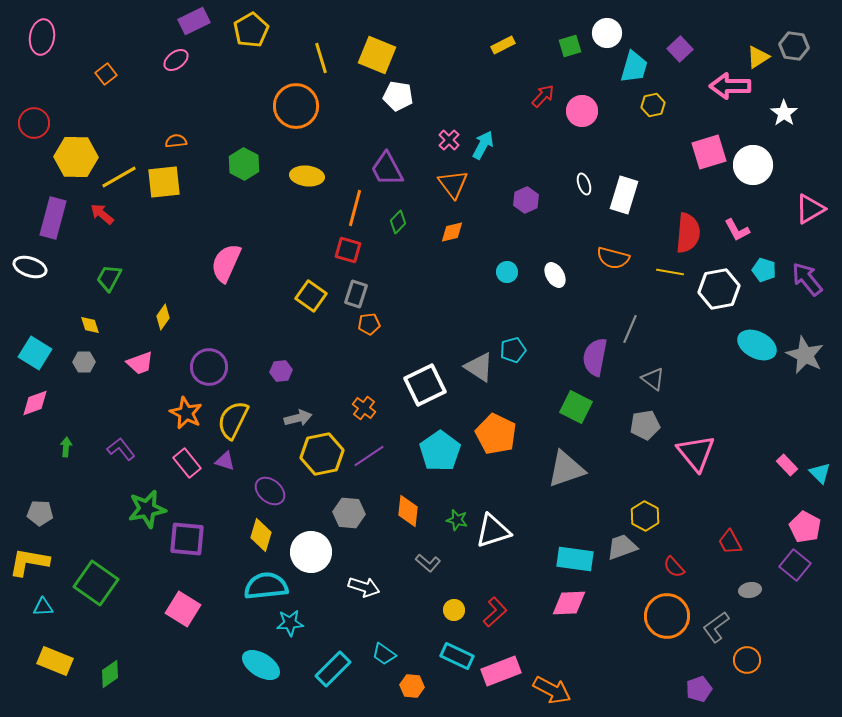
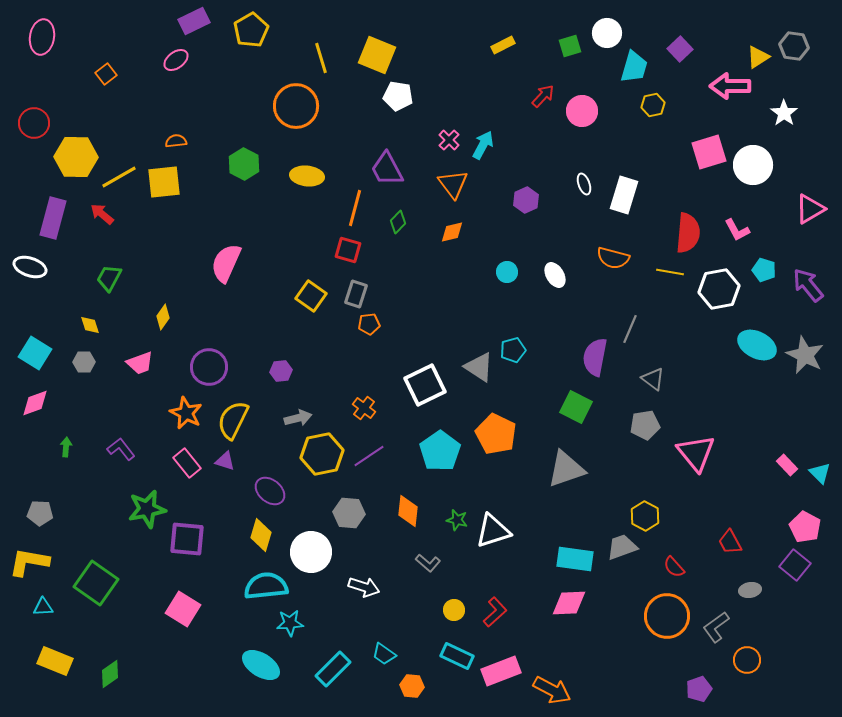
purple arrow at (807, 279): moved 1 px right, 6 px down
